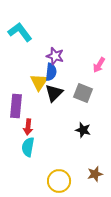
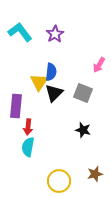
purple star: moved 22 px up; rotated 24 degrees clockwise
